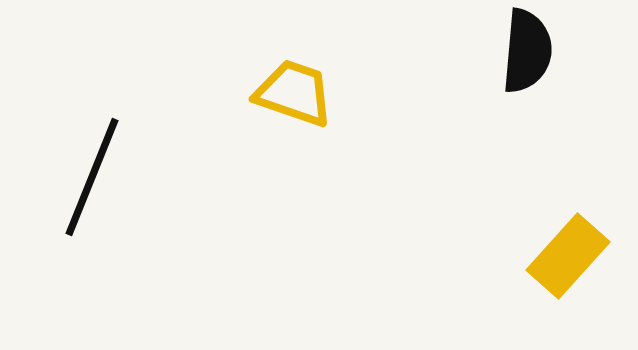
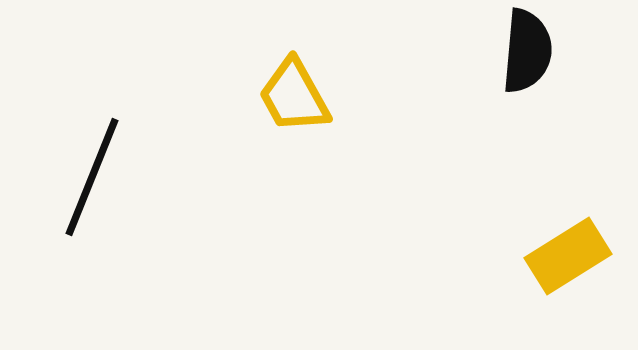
yellow trapezoid: moved 3 px down; rotated 138 degrees counterclockwise
yellow rectangle: rotated 16 degrees clockwise
